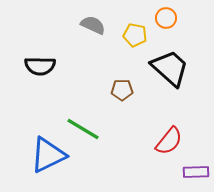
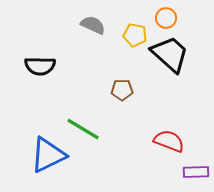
black trapezoid: moved 14 px up
red semicircle: rotated 108 degrees counterclockwise
